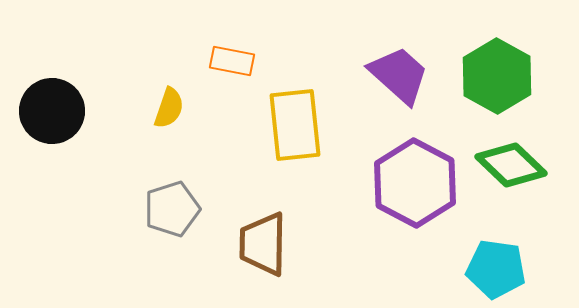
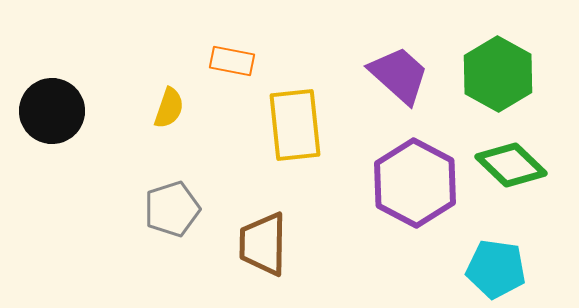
green hexagon: moved 1 px right, 2 px up
